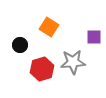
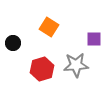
purple square: moved 2 px down
black circle: moved 7 px left, 2 px up
gray star: moved 3 px right, 3 px down
